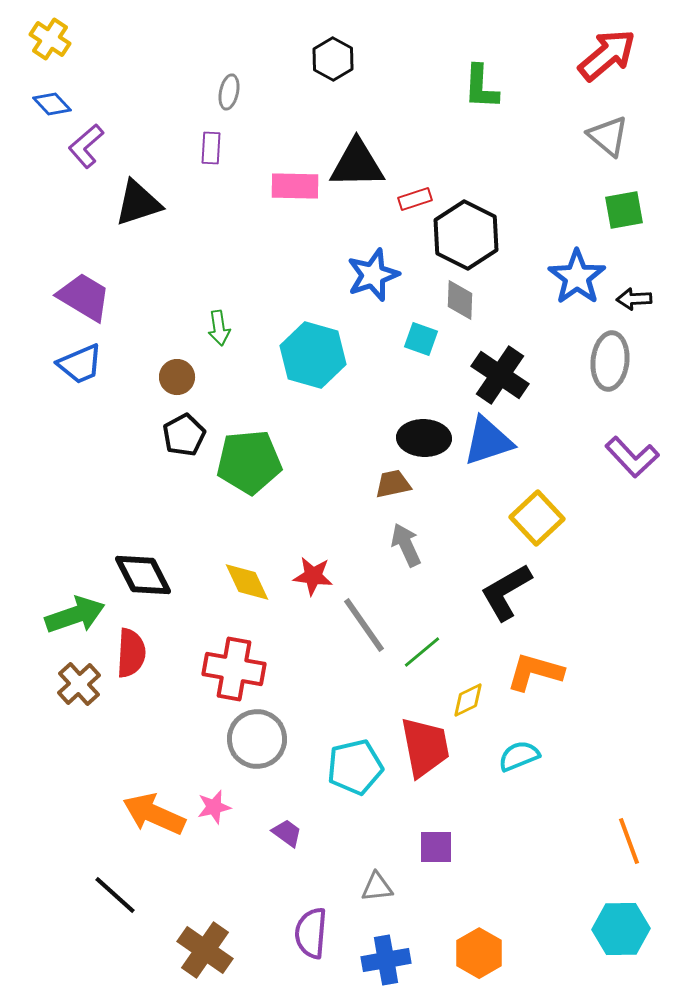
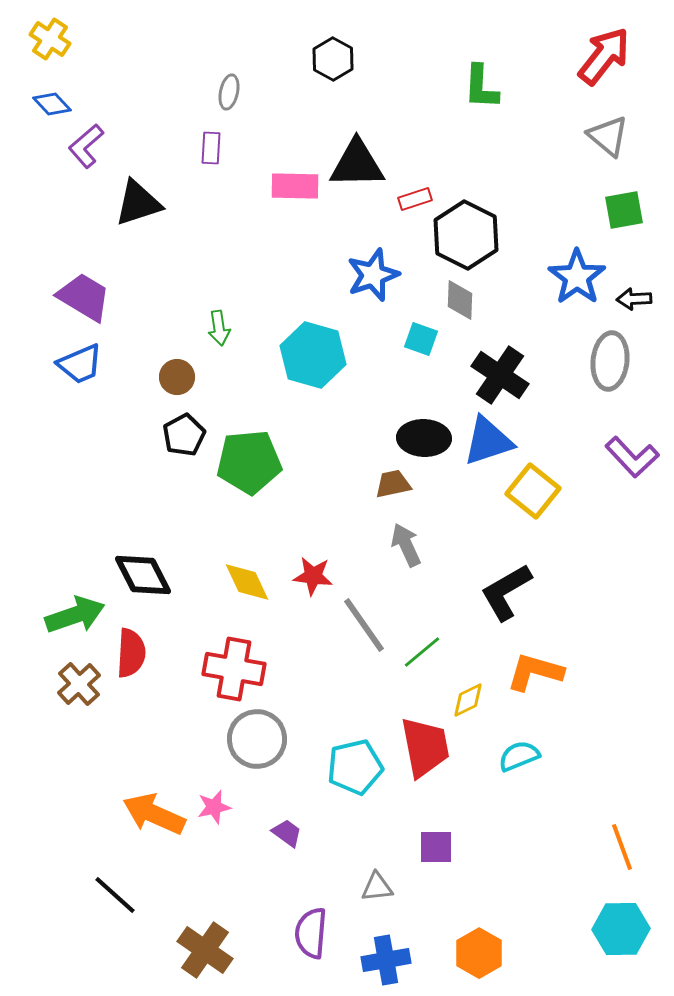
red arrow at (607, 55): moved 3 px left, 1 px down; rotated 12 degrees counterclockwise
yellow square at (537, 518): moved 4 px left, 27 px up; rotated 8 degrees counterclockwise
orange line at (629, 841): moved 7 px left, 6 px down
